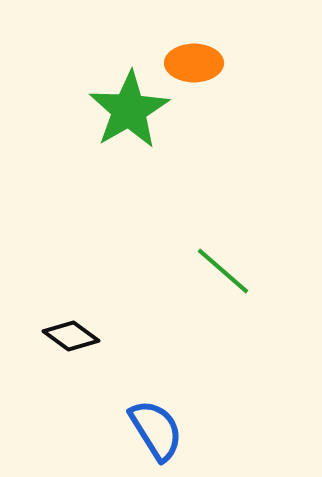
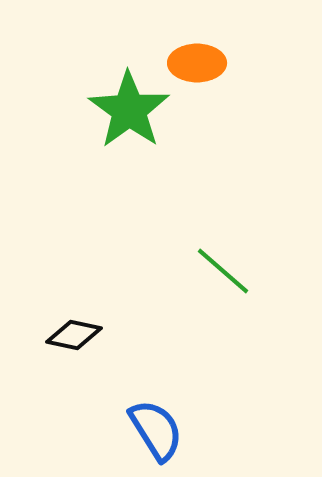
orange ellipse: moved 3 px right
green star: rotated 6 degrees counterclockwise
black diamond: moved 3 px right, 1 px up; rotated 24 degrees counterclockwise
